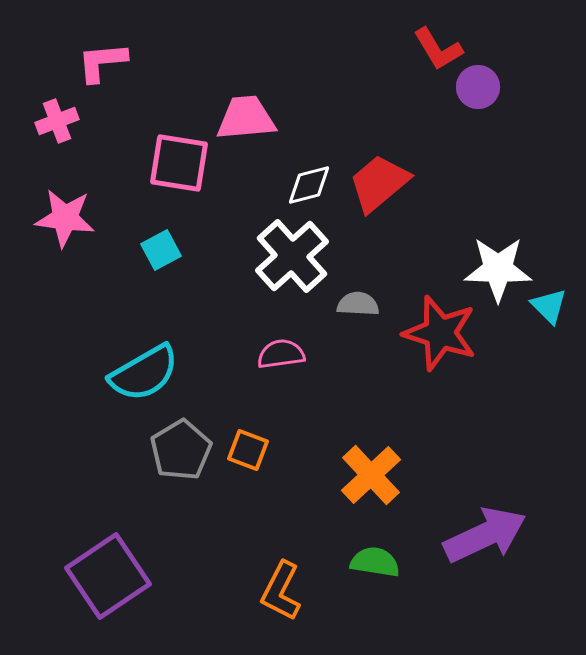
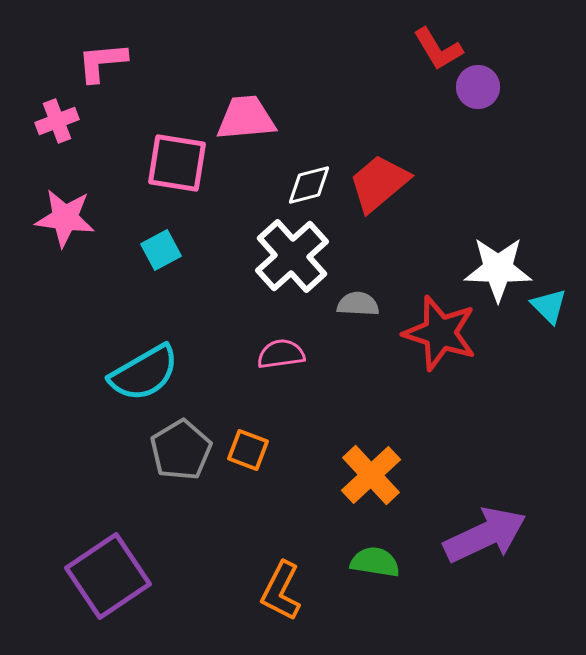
pink square: moved 2 px left
